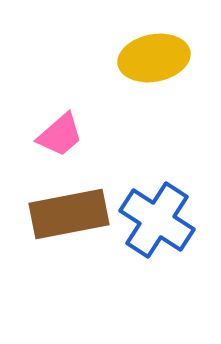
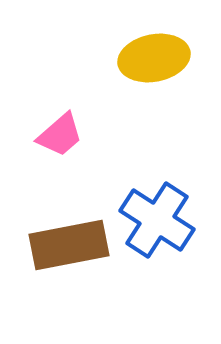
brown rectangle: moved 31 px down
